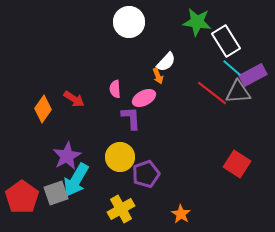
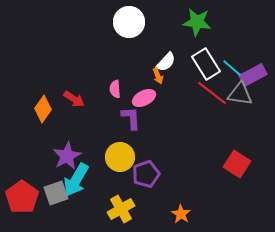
white rectangle: moved 20 px left, 23 px down
gray triangle: moved 2 px right, 2 px down; rotated 12 degrees clockwise
